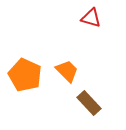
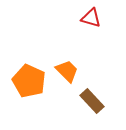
orange pentagon: moved 4 px right, 6 px down
brown rectangle: moved 3 px right, 2 px up
